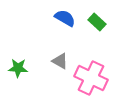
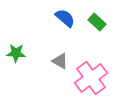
blue semicircle: rotated 10 degrees clockwise
green star: moved 2 px left, 15 px up
pink cross: rotated 28 degrees clockwise
